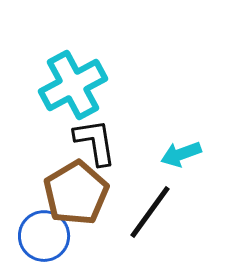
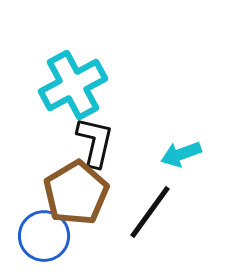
black L-shape: rotated 22 degrees clockwise
